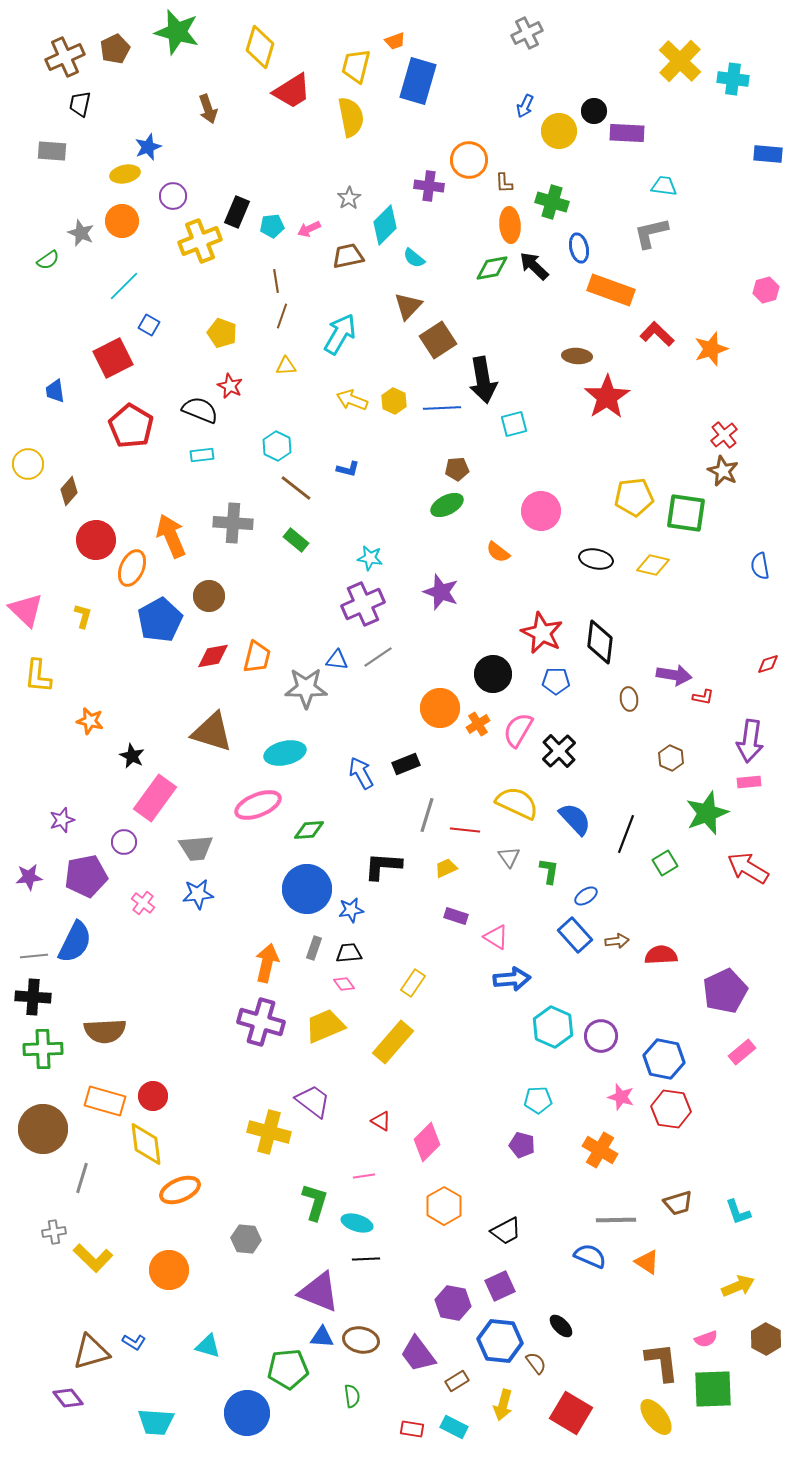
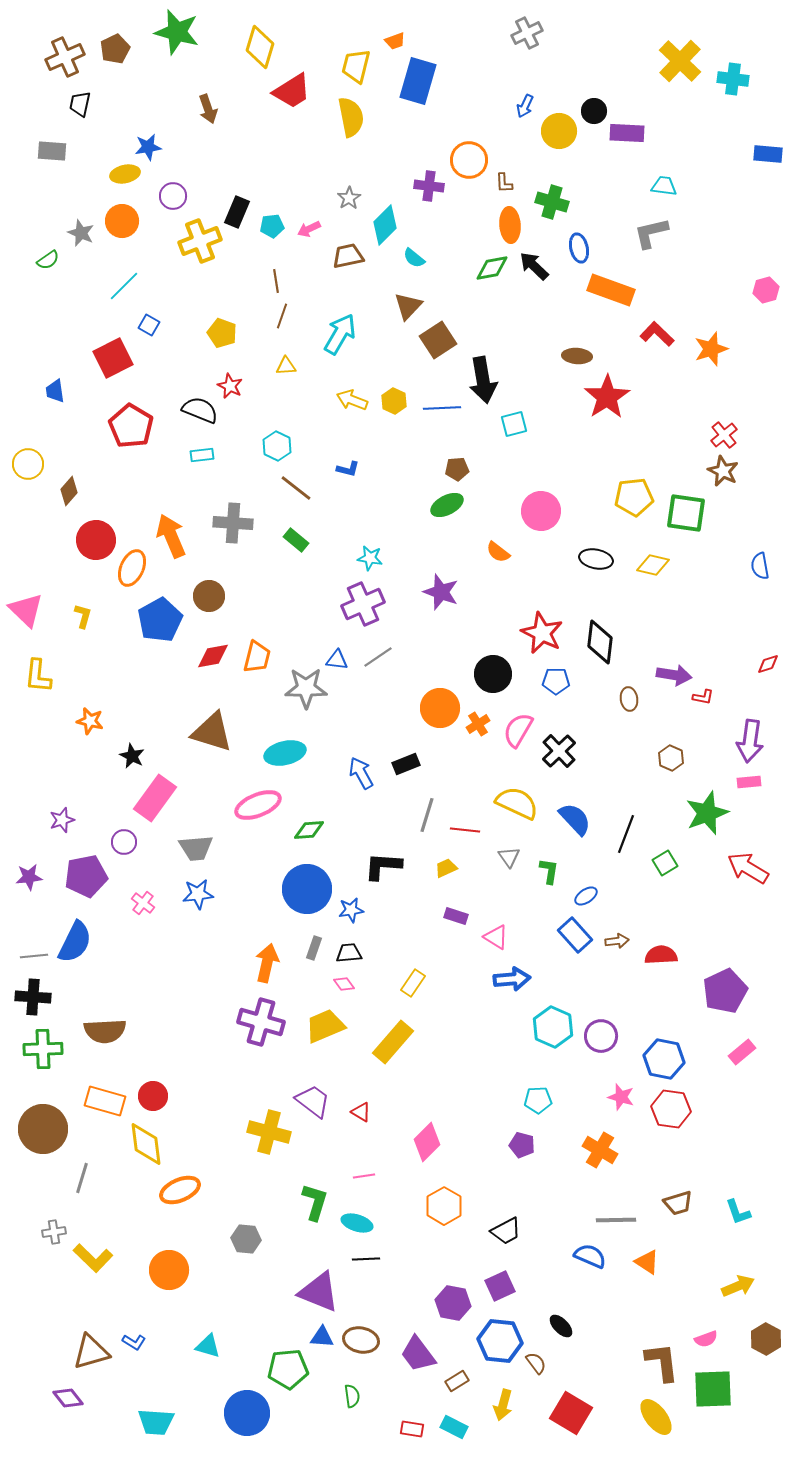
blue star at (148, 147): rotated 12 degrees clockwise
red triangle at (381, 1121): moved 20 px left, 9 px up
